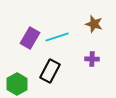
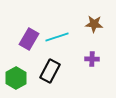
brown star: rotated 12 degrees counterclockwise
purple rectangle: moved 1 px left, 1 px down
green hexagon: moved 1 px left, 6 px up
